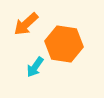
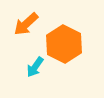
orange hexagon: rotated 18 degrees clockwise
